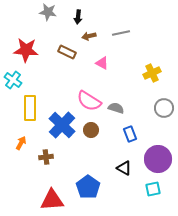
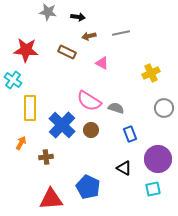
black arrow: rotated 88 degrees counterclockwise
yellow cross: moved 1 px left
blue pentagon: rotated 10 degrees counterclockwise
red triangle: moved 1 px left, 1 px up
